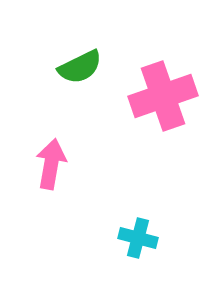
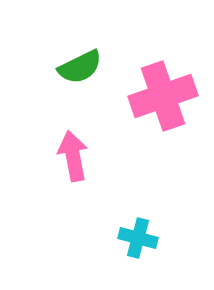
pink arrow: moved 22 px right, 8 px up; rotated 21 degrees counterclockwise
